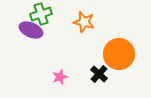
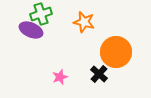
orange circle: moved 3 px left, 2 px up
